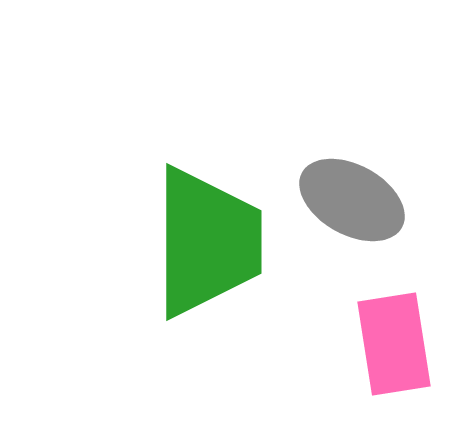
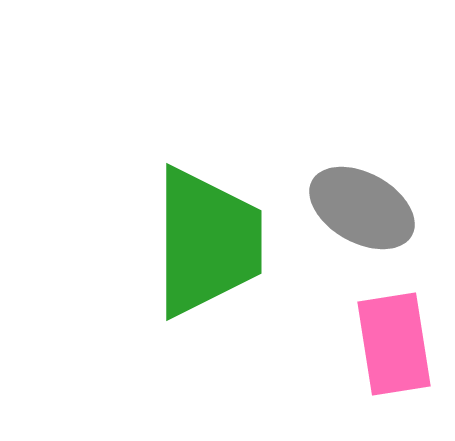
gray ellipse: moved 10 px right, 8 px down
